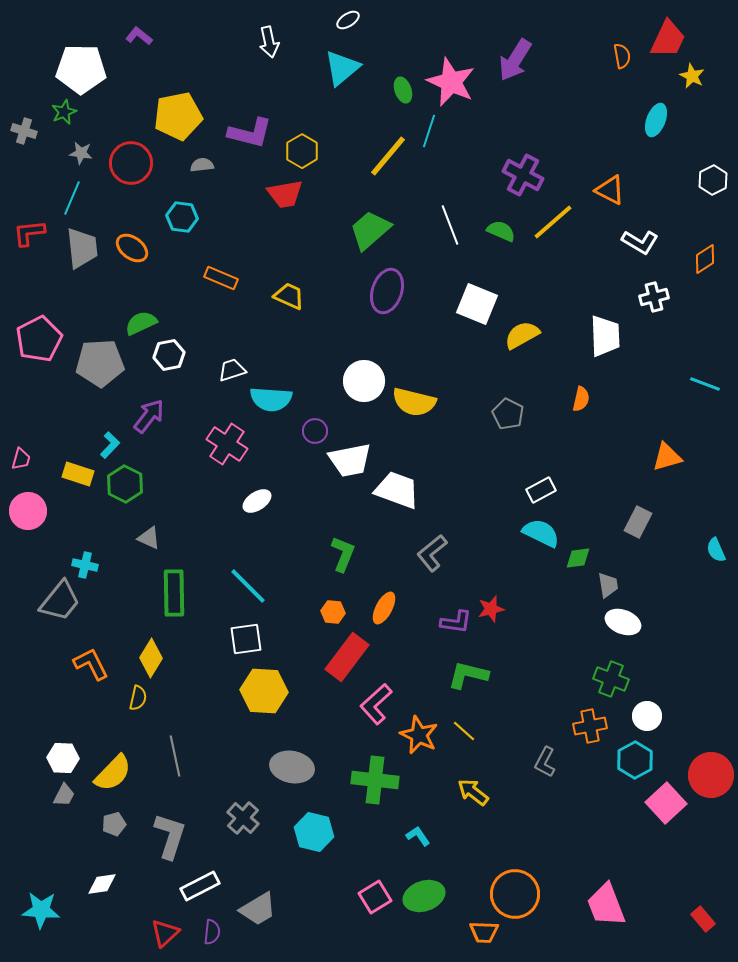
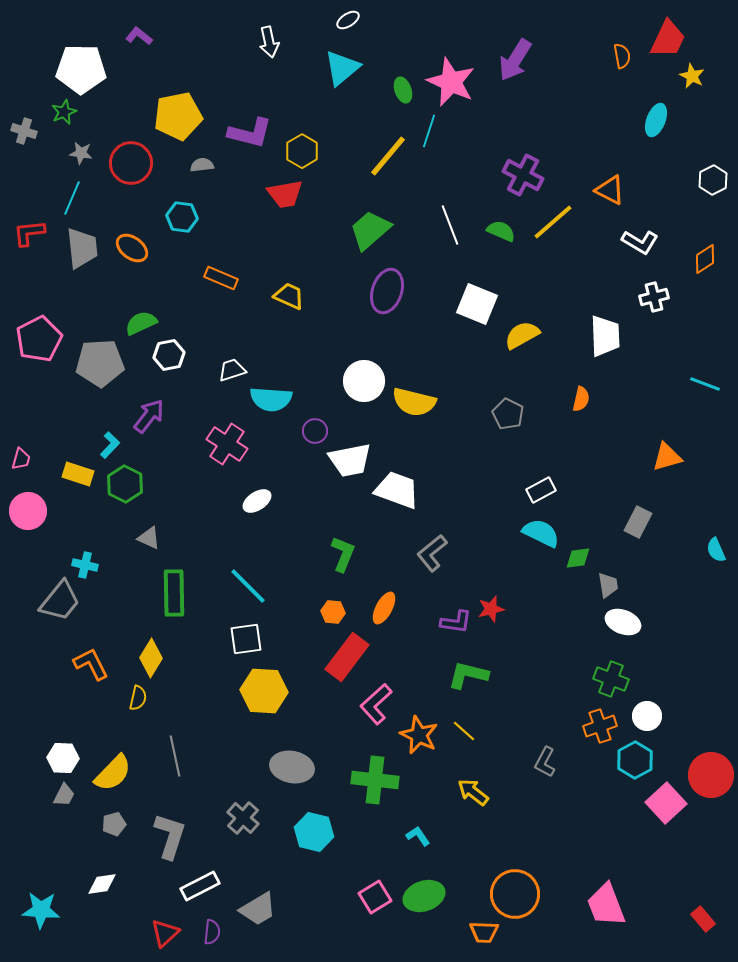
orange cross at (590, 726): moved 10 px right; rotated 8 degrees counterclockwise
